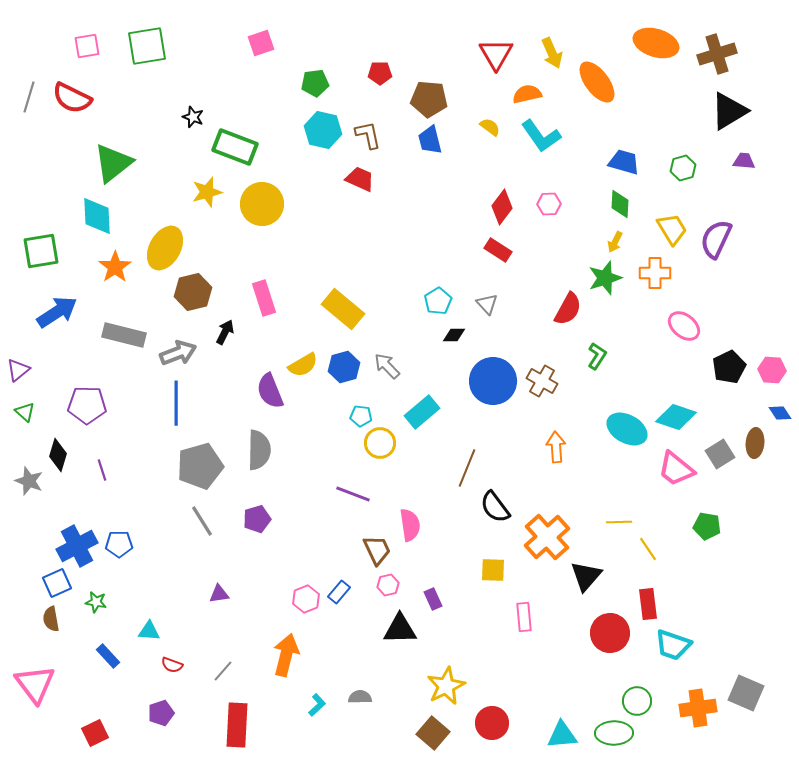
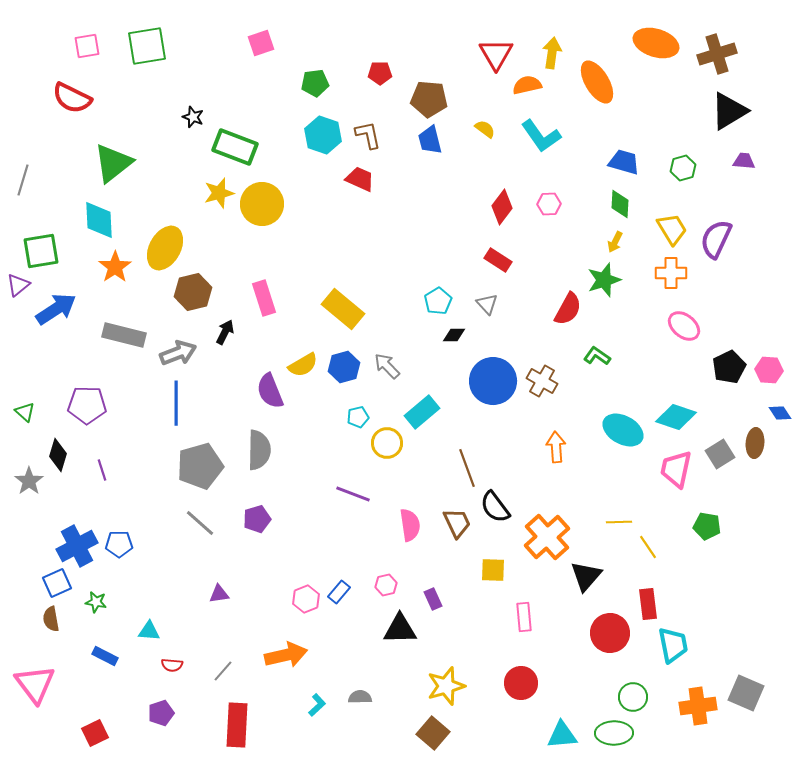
yellow arrow at (552, 53): rotated 148 degrees counterclockwise
orange ellipse at (597, 82): rotated 6 degrees clockwise
orange semicircle at (527, 94): moved 9 px up
gray line at (29, 97): moved 6 px left, 83 px down
yellow semicircle at (490, 127): moved 5 px left, 2 px down
cyan hexagon at (323, 130): moved 5 px down; rotated 6 degrees clockwise
yellow star at (207, 192): moved 12 px right, 1 px down
cyan diamond at (97, 216): moved 2 px right, 4 px down
red rectangle at (498, 250): moved 10 px down
orange cross at (655, 273): moved 16 px right
green star at (605, 278): moved 1 px left, 2 px down
blue arrow at (57, 312): moved 1 px left, 3 px up
green L-shape at (597, 356): rotated 88 degrees counterclockwise
purple triangle at (18, 370): moved 85 px up
pink hexagon at (772, 370): moved 3 px left
cyan pentagon at (361, 416): moved 3 px left, 1 px down; rotated 20 degrees counterclockwise
cyan ellipse at (627, 429): moved 4 px left, 1 px down
yellow circle at (380, 443): moved 7 px right
brown line at (467, 468): rotated 42 degrees counterclockwise
pink trapezoid at (676, 469): rotated 63 degrees clockwise
gray star at (29, 481): rotated 16 degrees clockwise
gray line at (202, 521): moved 2 px left, 2 px down; rotated 16 degrees counterclockwise
yellow line at (648, 549): moved 2 px up
brown trapezoid at (377, 550): moved 80 px right, 27 px up
pink hexagon at (388, 585): moved 2 px left
cyan trapezoid at (673, 645): rotated 120 degrees counterclockwise
orange arrow at (286, 655): rotated 63 degrees clockwise
blue rectangle at (108, 656): moved 3 px left; rotated 20 degrees counterclockwise
red semicircle at (172, 665): rotated 15 degrees counterclockwise
yellow star at (446, 686): rotated 9 degrees clockwise
green circle at (637, 701): moved 4 px left, 4 px up
orange cross at (698, 708): moved 2 px up
red circle at (492, 723): moved 29 px right, 40 px up
